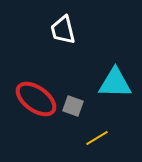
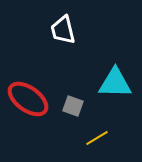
red ellipse: moved 8 px left
